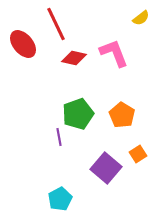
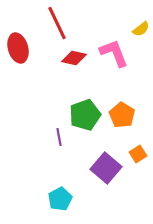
yellow semicircle: moved 11 px down
red line: moved 1 px right, 1 px up
red ellipse: moved 5 px left, 4 px down; rotated 24 degrees clockwise
green pentagon: moved 7 px right, 1 px down
